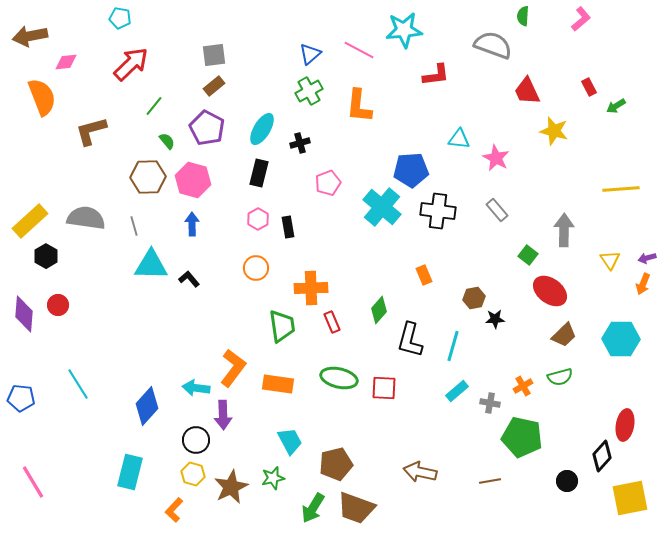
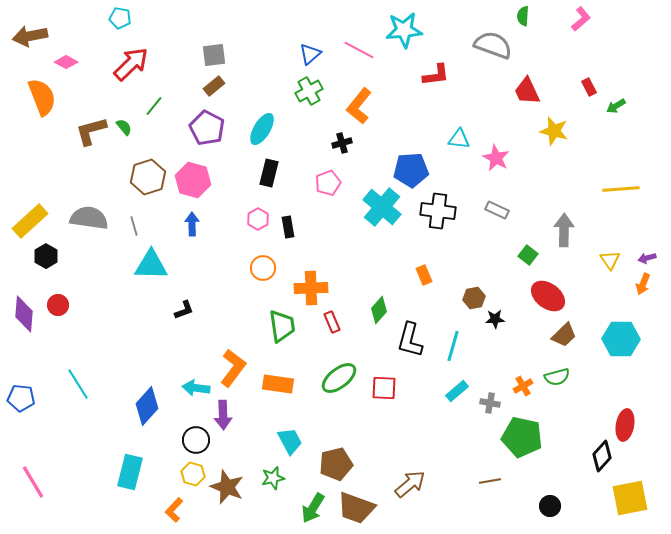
pink diamond at (66, 62): rotated 35 degrees clockwise
orange L-shape at (359, 106): rotated 33 degrees clockwise
green semicircle at (167, 141): moved 43 px left, 14 px up
black cross at (300, 143): moved 42 px right
black rectangle at (259, 173): moved 10 px right
brown hexagon at (148, 177): rotated 16 degrees counterclockwise
gray rectangle at (497, 210): rotated 25 degrees counterclockwise
gray semicircle at (86, 218): moved 3 px right
orange circle at (256, 268): moved 7 px right
black L-shape at (189, 279): moved 5 px left, 31 px down; rotated 110 degrees clockwise
red ellipse at (550, 291): moved 2 px left, 5 px down
green semicircle at (560, 377): moved 3 px left
green ellipse at (339, 378): rotated 51 degrees counterclockwise
brown arrow at (420, 472): moved 10 px left, 12 px down; rotated 128 degrees clockwise
black circle at (567, 481): moved 17 px left, 25 px down
brown star at (231, 487): moved 4 px left; rotated 24 degrees counterclockwise
